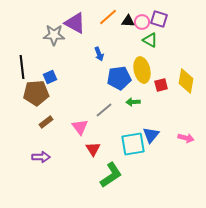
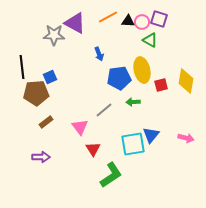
orange line: rotated 12 degrees clockwise
